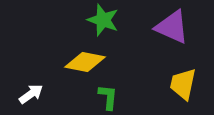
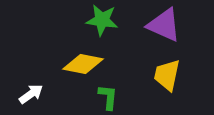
green star: moved 1 px left; rotated 12 degrees counterclockwise
purple triangle: moved 8 px left, 2 px up
yellow diamond: moved 2 px left, 2 px down
yellow trapezoid: moved 16 px left, 9 px up
